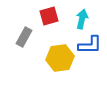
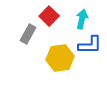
red square: rotated 30 degrees counterclockwise
gray rectangle: moved 4 px right, 3 px up
